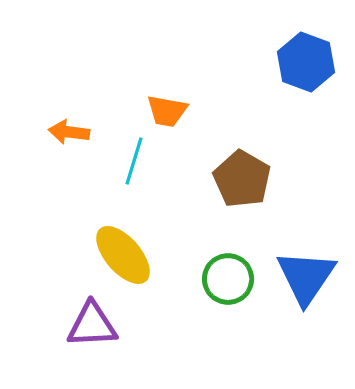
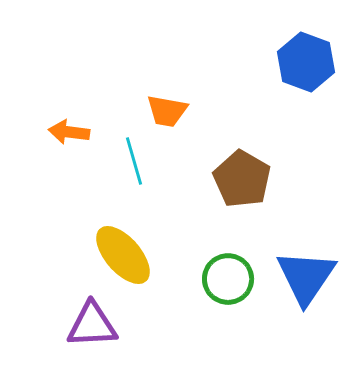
cyan line: rotated 33 degrees counterclockwise
